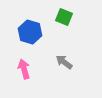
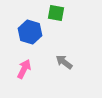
green square: moved 8 px left, 4 px up; rotated 12 degrees counterclockwise
pink arrow: rotated 42 degrees clockwise
